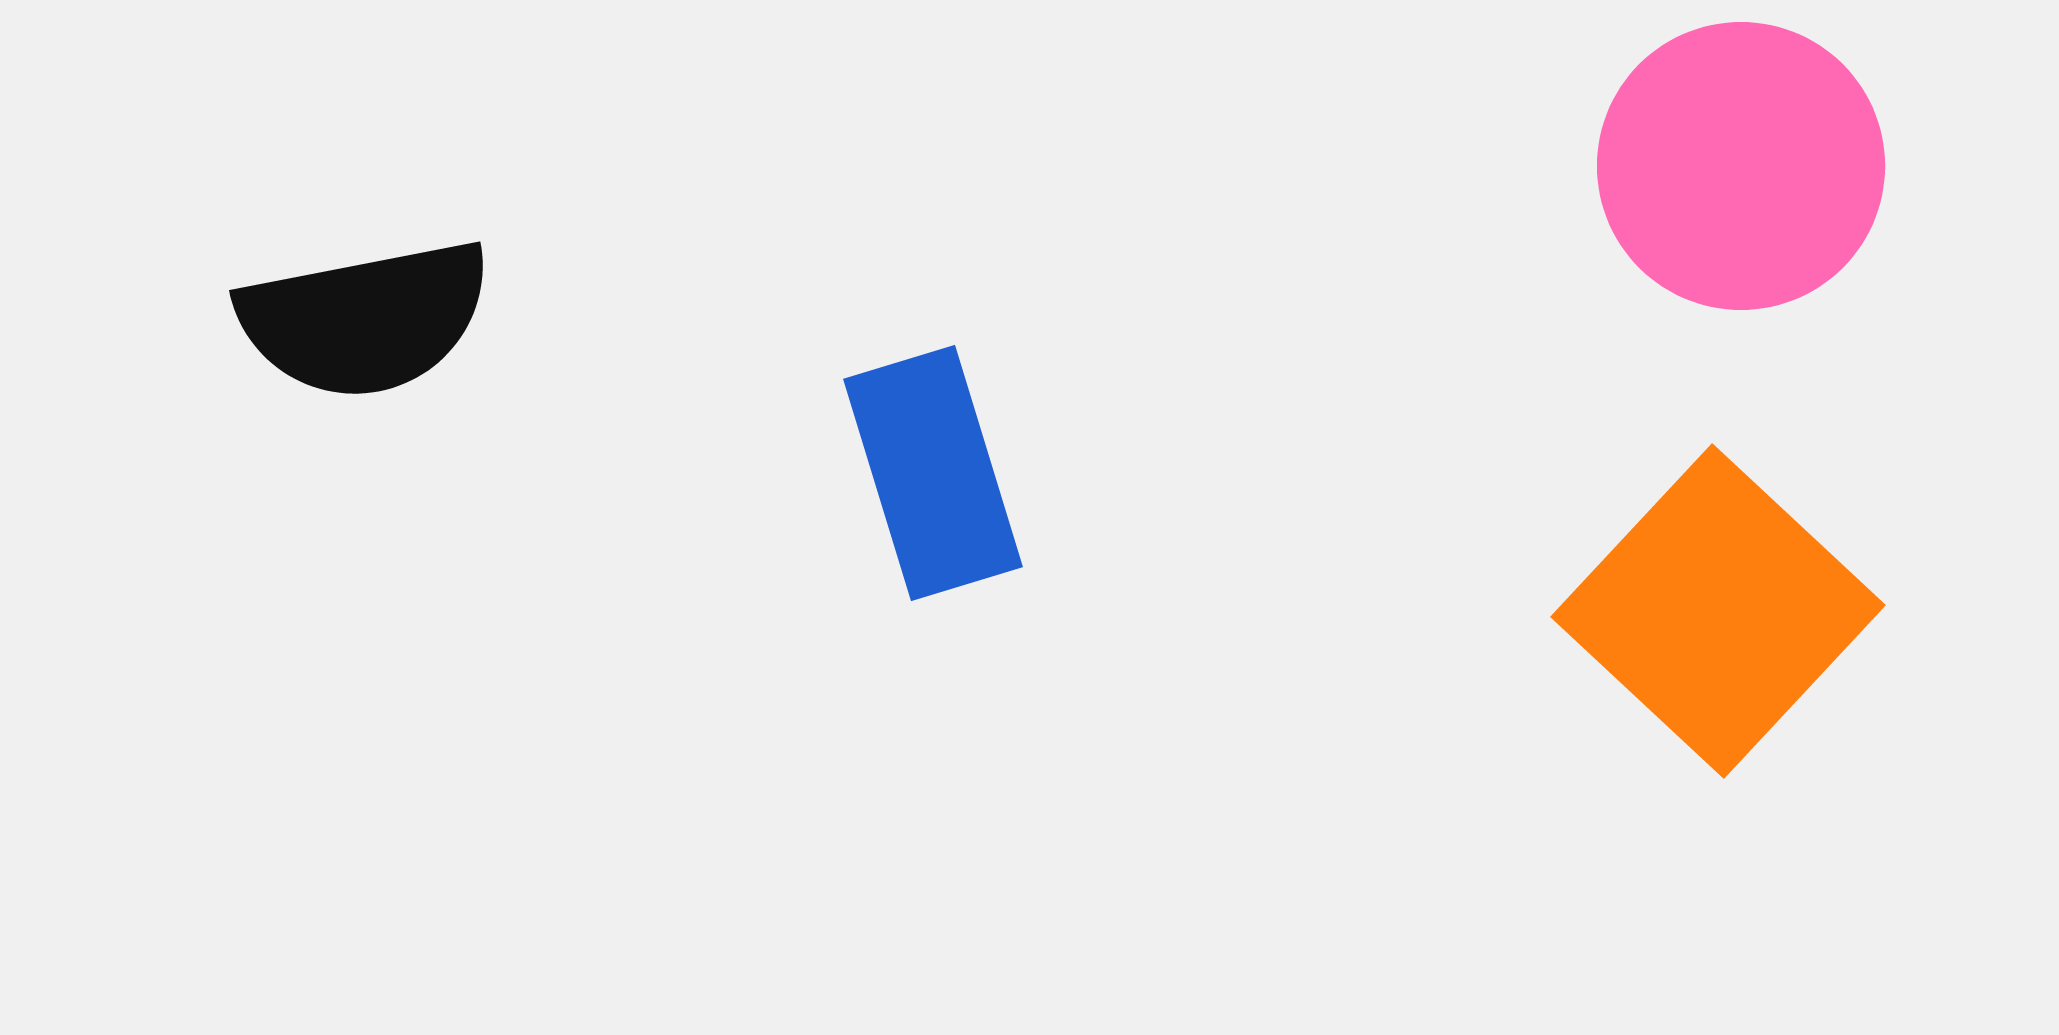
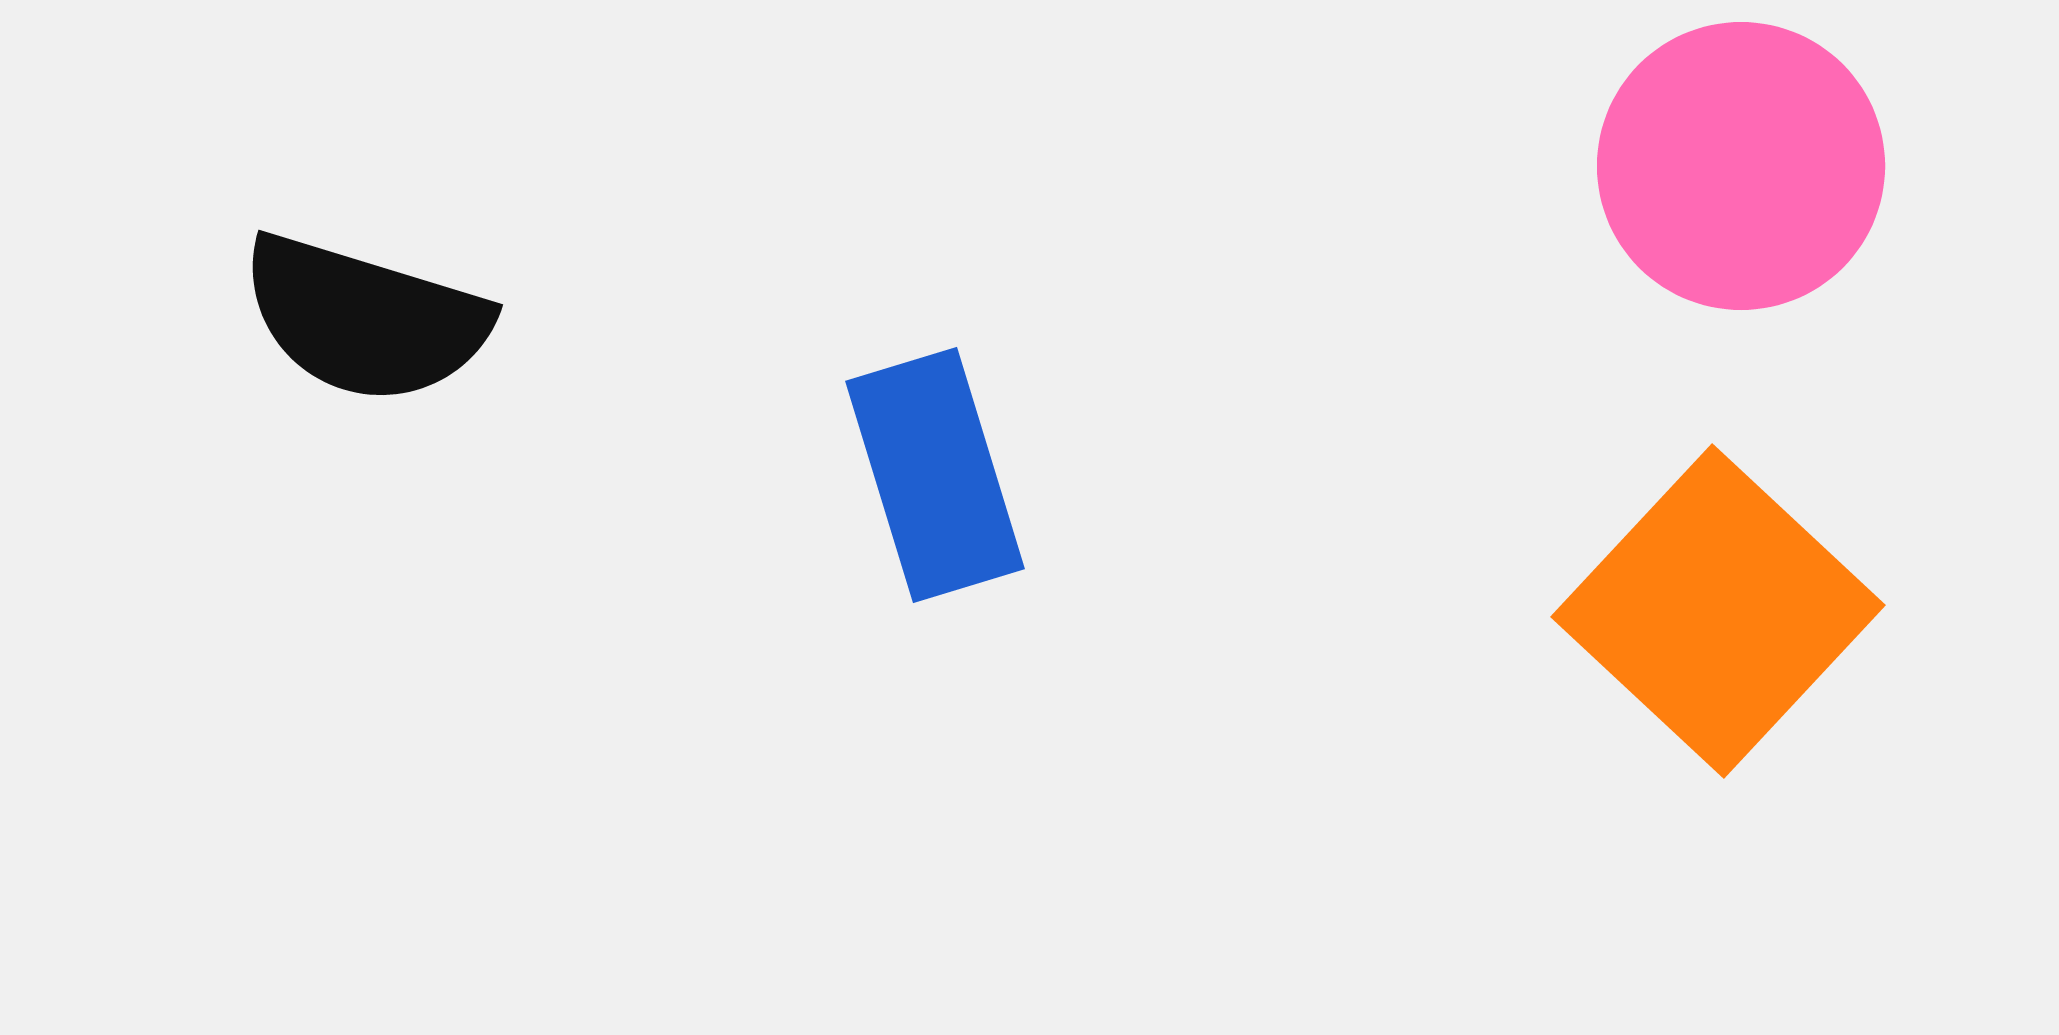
black semicircle: rotated 28 degrees clockwise
blue rectangle: moved 2 px right, 2 px down
